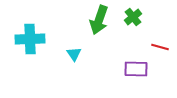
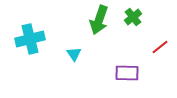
cyan cross: rotated 12 degrees counterclockwise
red line: rotated 54 degrees counterclockwise
purple rectangle: moved 9 px left, 4 px down
